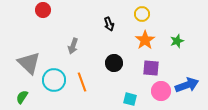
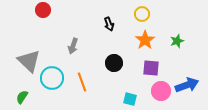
gray triangle: moved 2 px up
cyan circle: moved 2 px left, 2 px up
